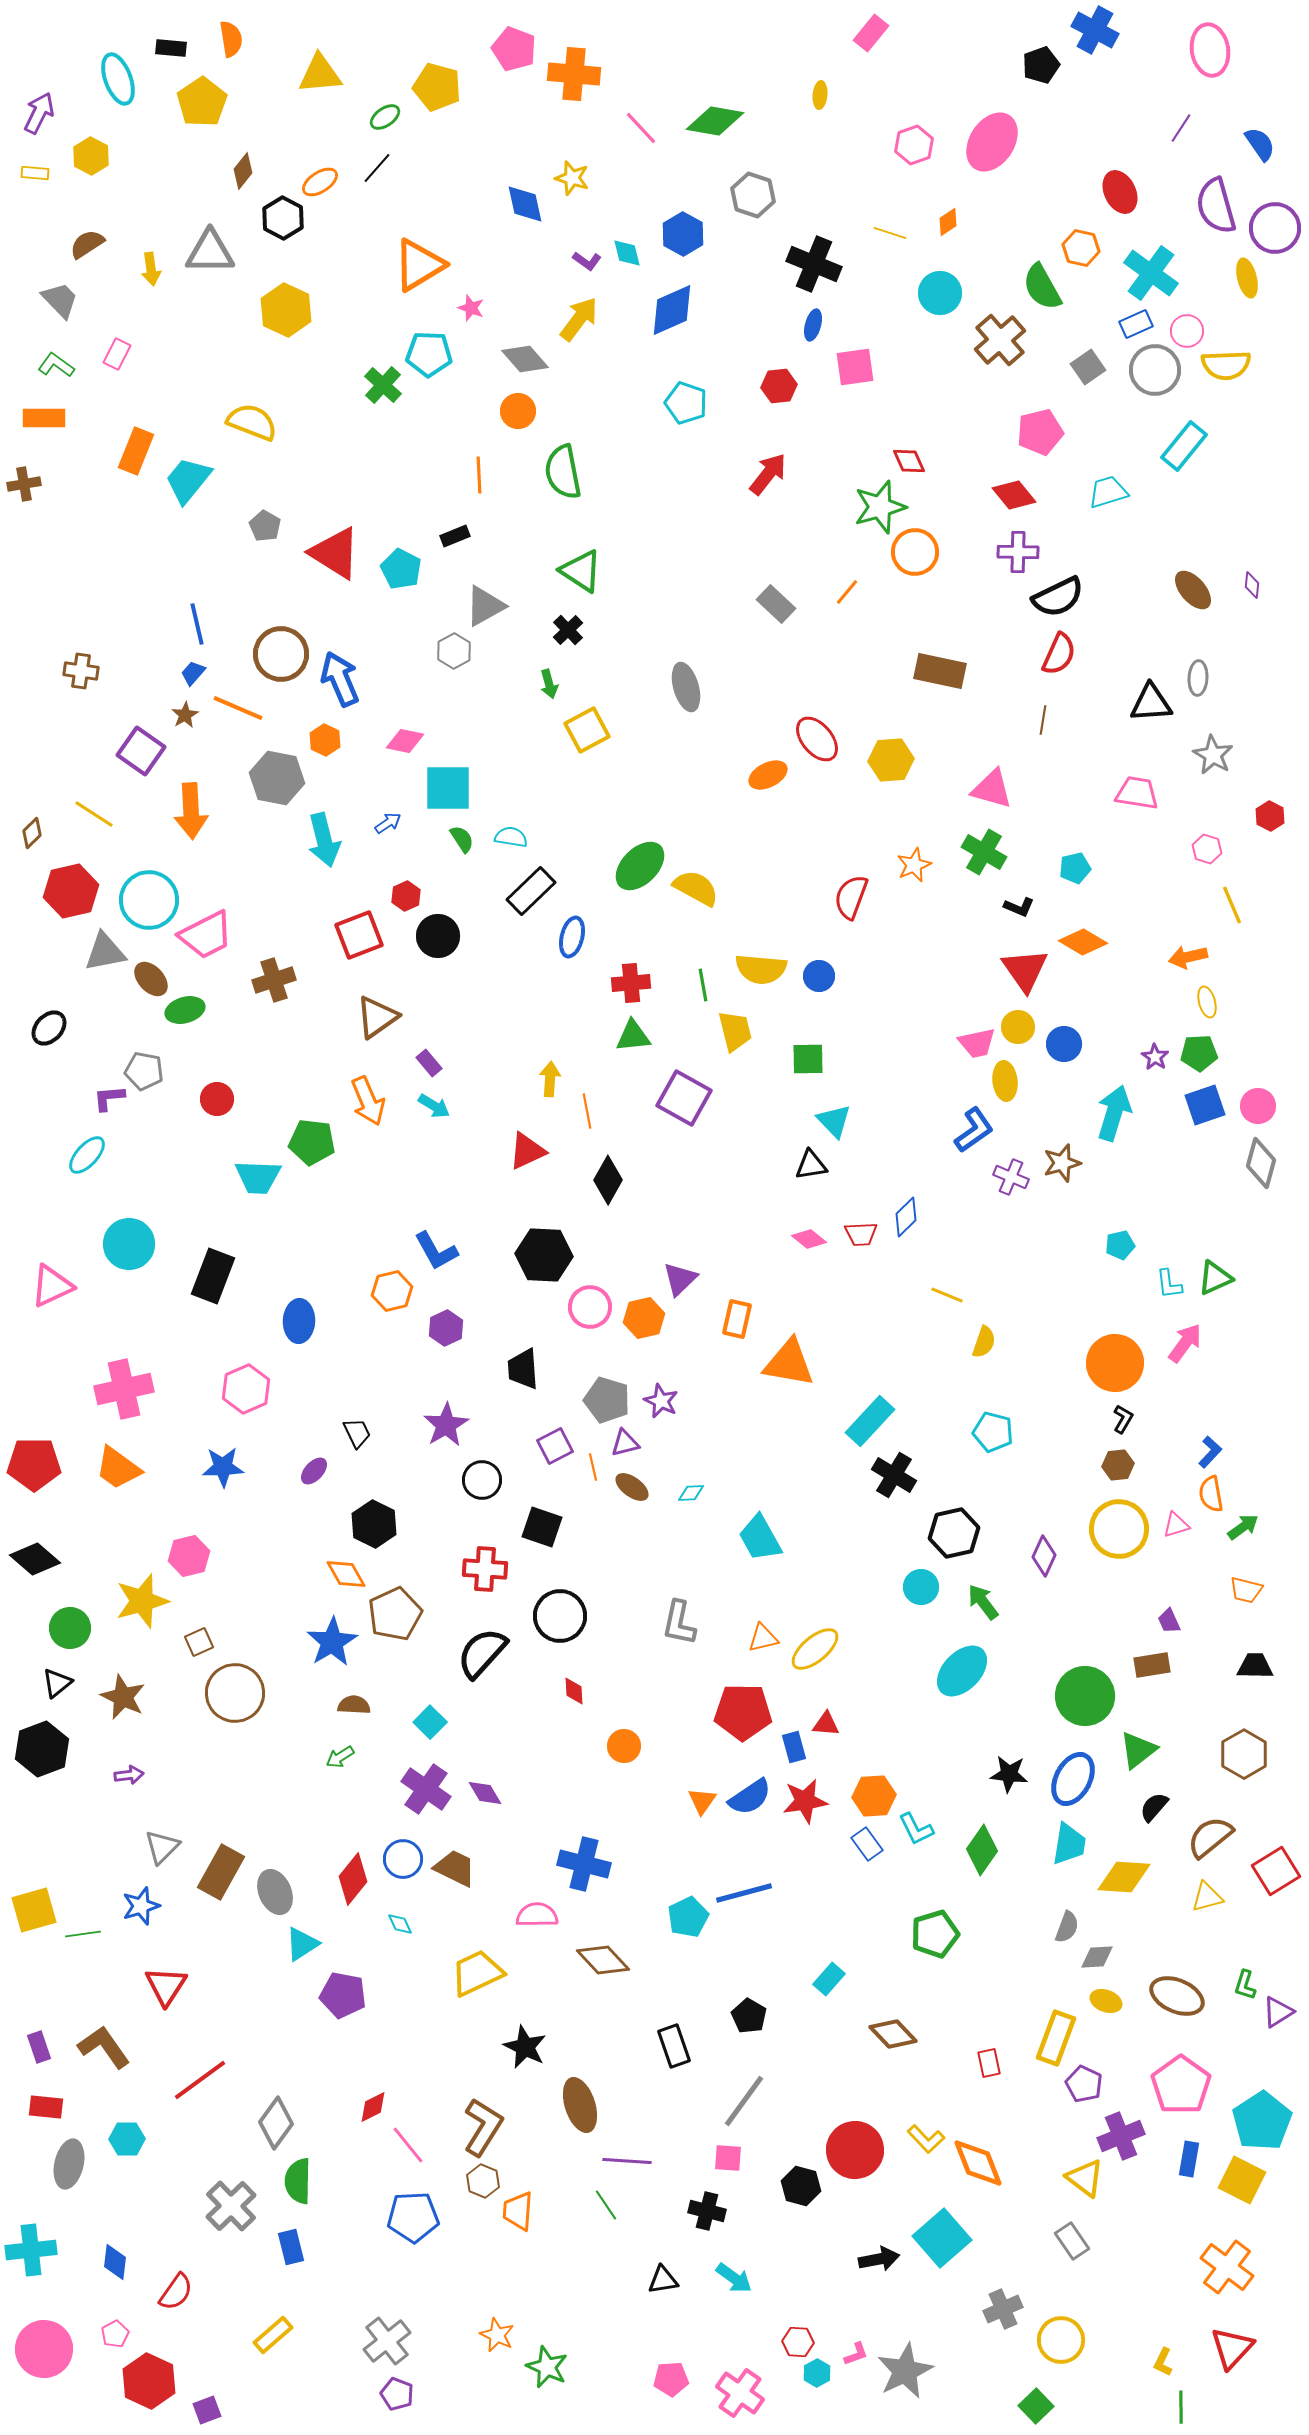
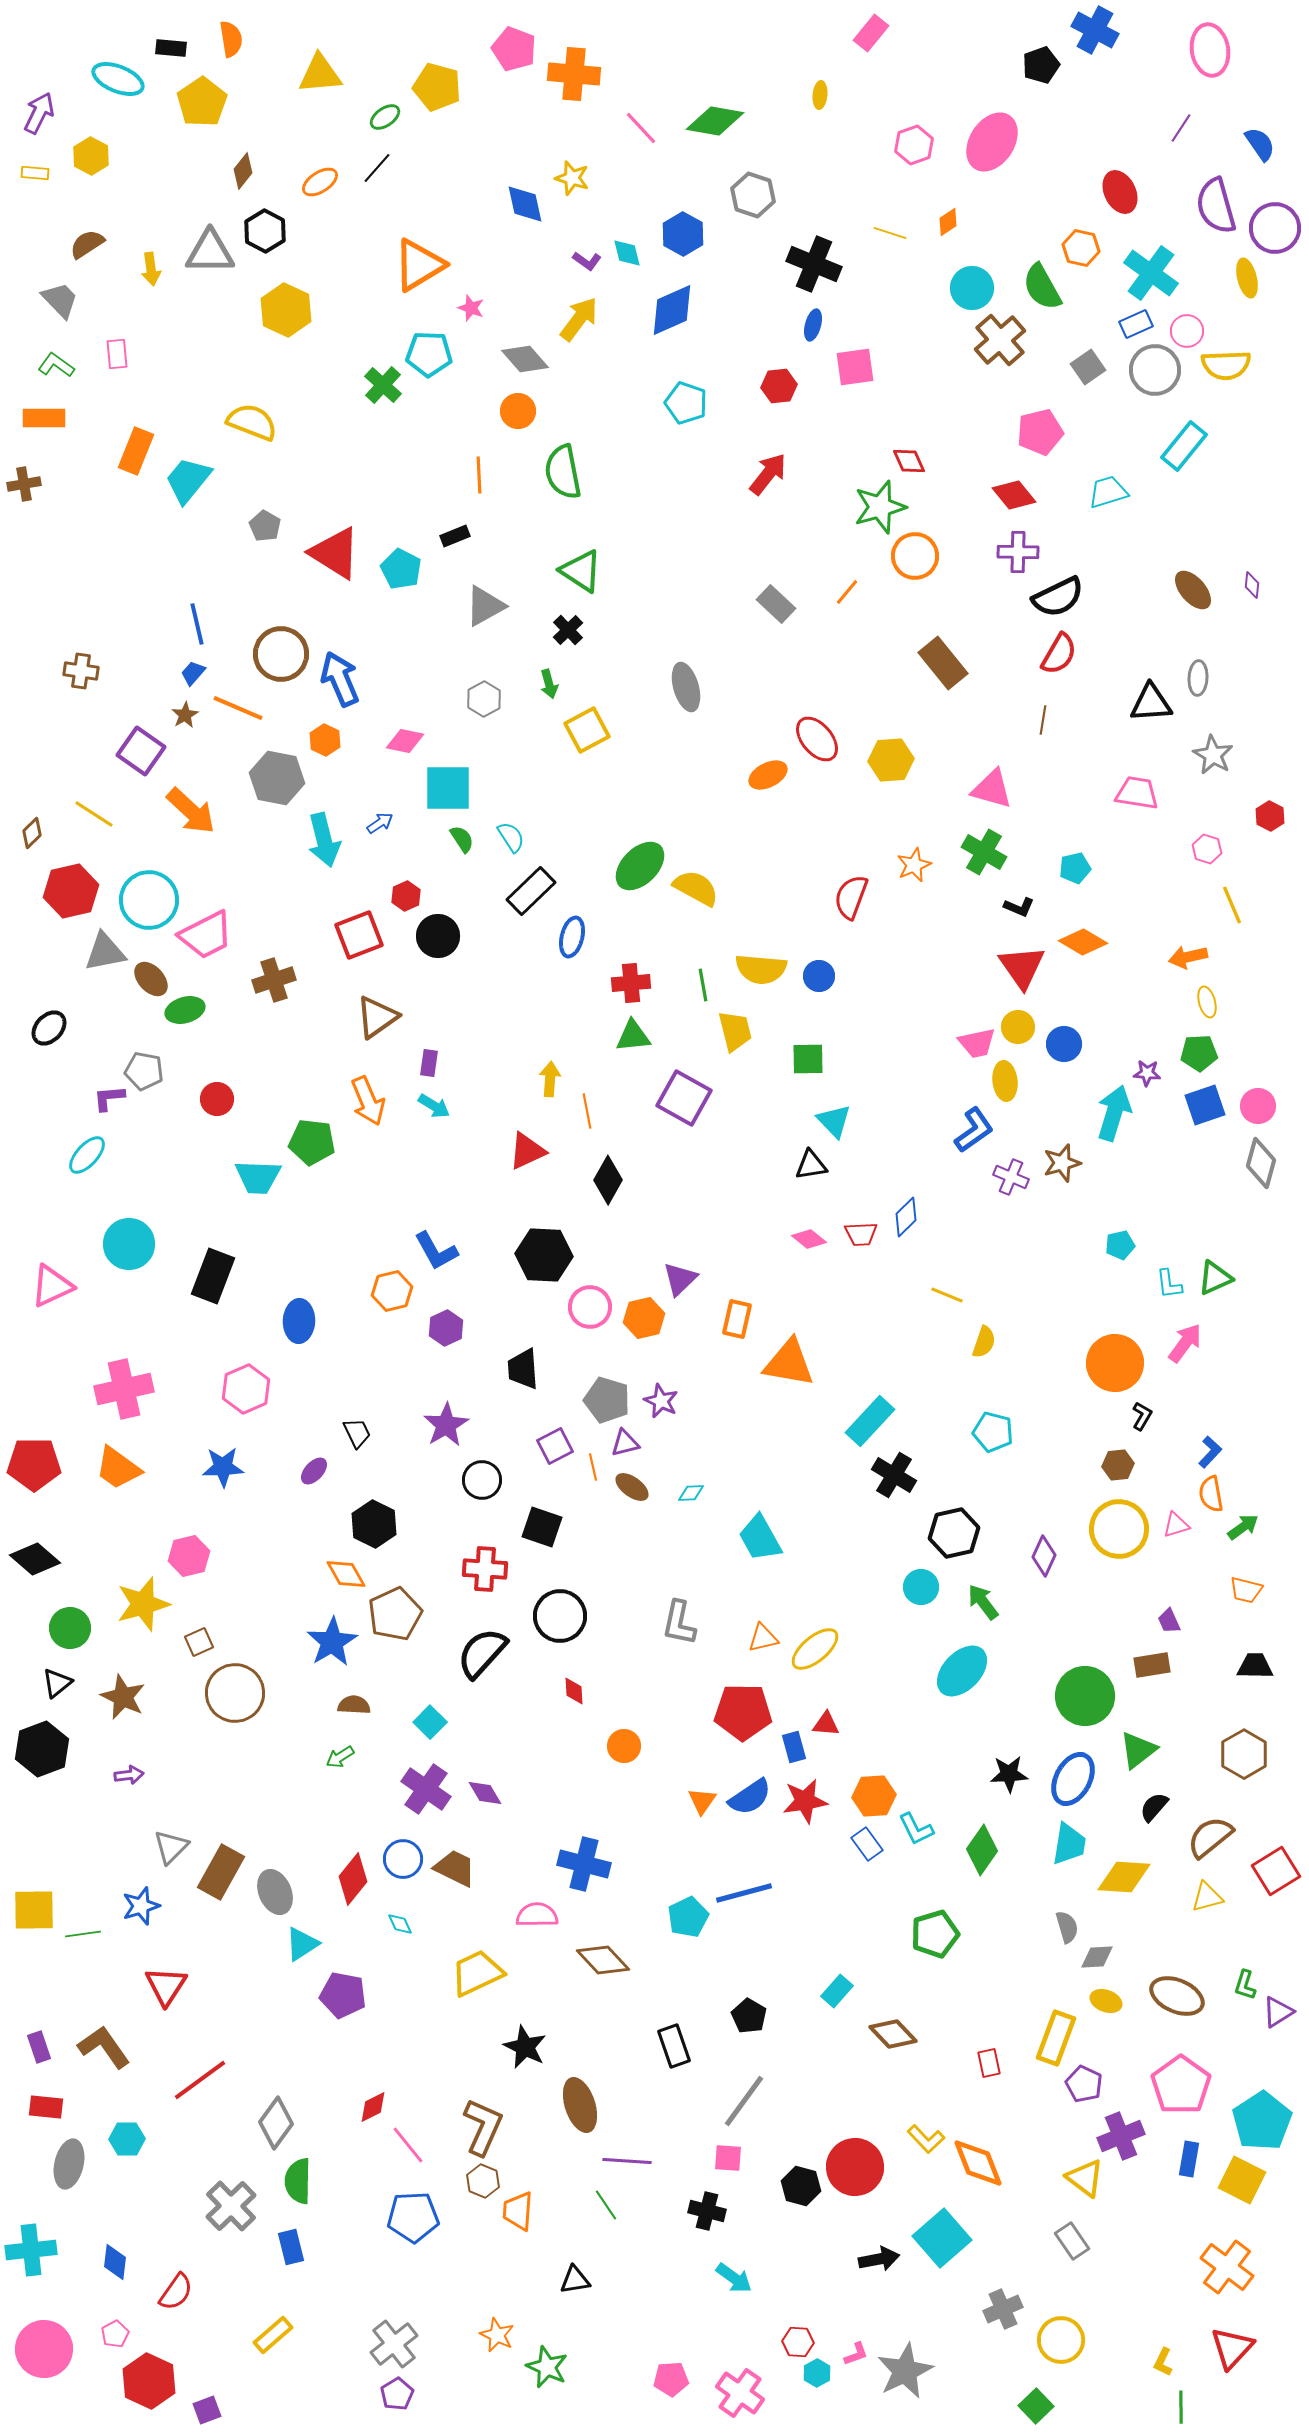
cyan ellipse at (118, 79): rotated 48 degrees counterclockwise
black hexagon at (283, 218): moved 18 px left, 13 px down
cyan circle at (940, 293): moved 32 px right, 5 px up
pink rectangle at (117, 354): rotated 32 degrees counterclockwise
orange circle at (915, 552): moved 4 px down
gray hexagon at (454, 651): moved 30 px right, 48 px down
red semicircle at (1059, 654): rotated 6 degrees clockwise
brown rectangle at (940, 671): moved 3 px right, 8 px up; rotated 39 degrees clockwise
orange arrow at (191, 811): rotated 44 degrees counterclockwise
blue arrow at (388, 823): moved 8 px left
cyan semicircle at (511, 837): rotated 48 degrees clockwise
red triangle at (1025, 970): moved 3 px left, 3 px up
purple star at (1155, 1057): moved 8 px left, 16 px down; rotated 28 degrees counterclockwise
purple rectangle at (429, 1063): rotated 48 degrees clockwise
black L-shape at (1123, 1419): moved 19 px right, 3 px up
yellow star at (142, 1601): moved 1 px right, 3 px down
black star at (1009, 1774): rotated 9 degrees counterclockwise
gray triangle at (162, 1847): moved 9 px right
yellow square at (34, 1910): rotated 15 degrees clockwise
gray semicircle at (1067, 1927): rotated 36 degrees counterclockwise
cyan rectangle at (829, 1979): moved 8 px right, 12 px down
brown L-shape at (483, 2127): rotated 8 degrees counterclockwise
red circle at (855, 2150): moved 17 px down
black triangle at (663, 2280): moved 88 px left
gray cross at (387, 2341): moved 7 px right, 3 px down
purple pentagon at (397, 2394): rotated 20 degrees clockwise
